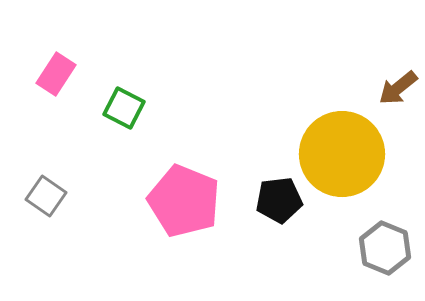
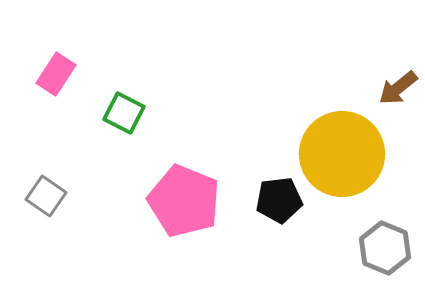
green square: moved 5 px down
